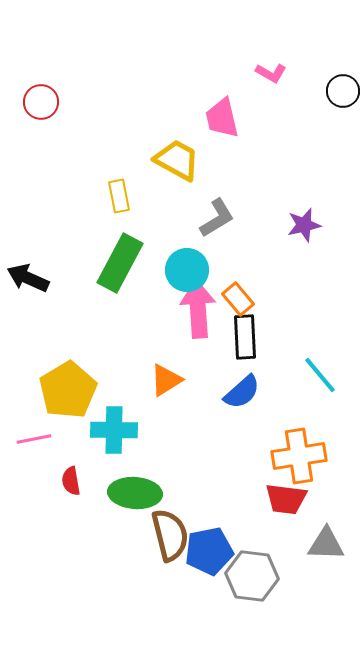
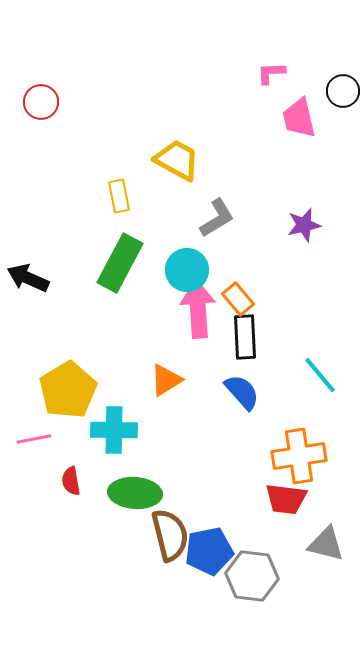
pink L-shape: rotated 148 degrees clockwise
pink trapezoid: moved 77 px right
blue semicircle: rotated 90 degrees counterclockwise
gray triangle: rotated 12 degrees clockwise
